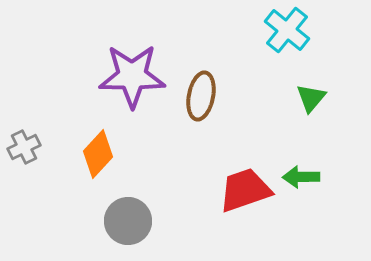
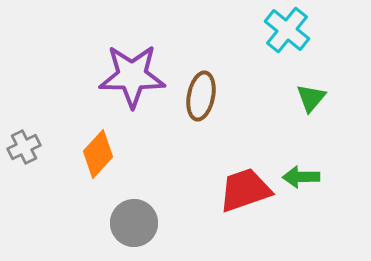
gray circle: moved 6 px right, 2 px down
